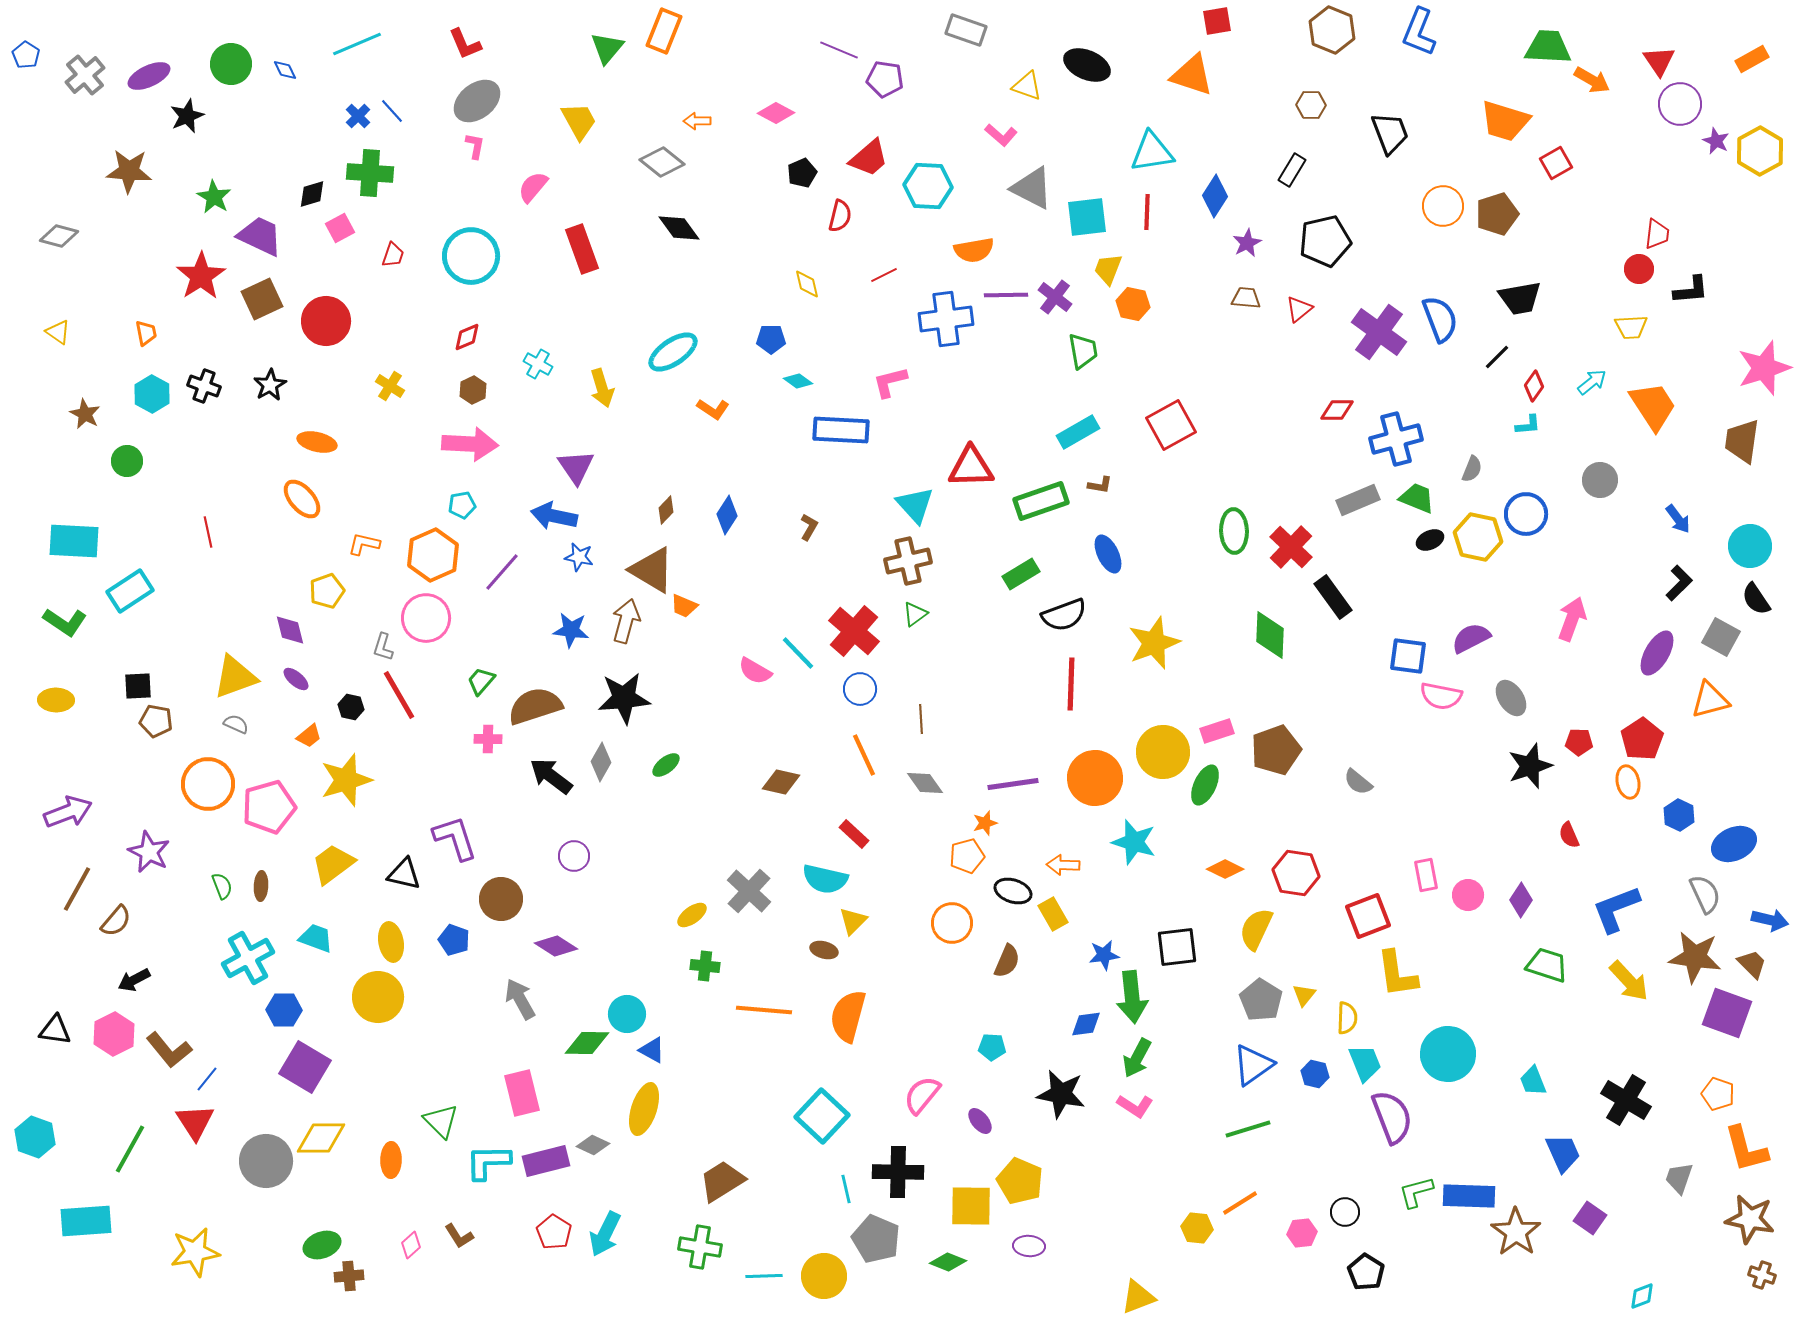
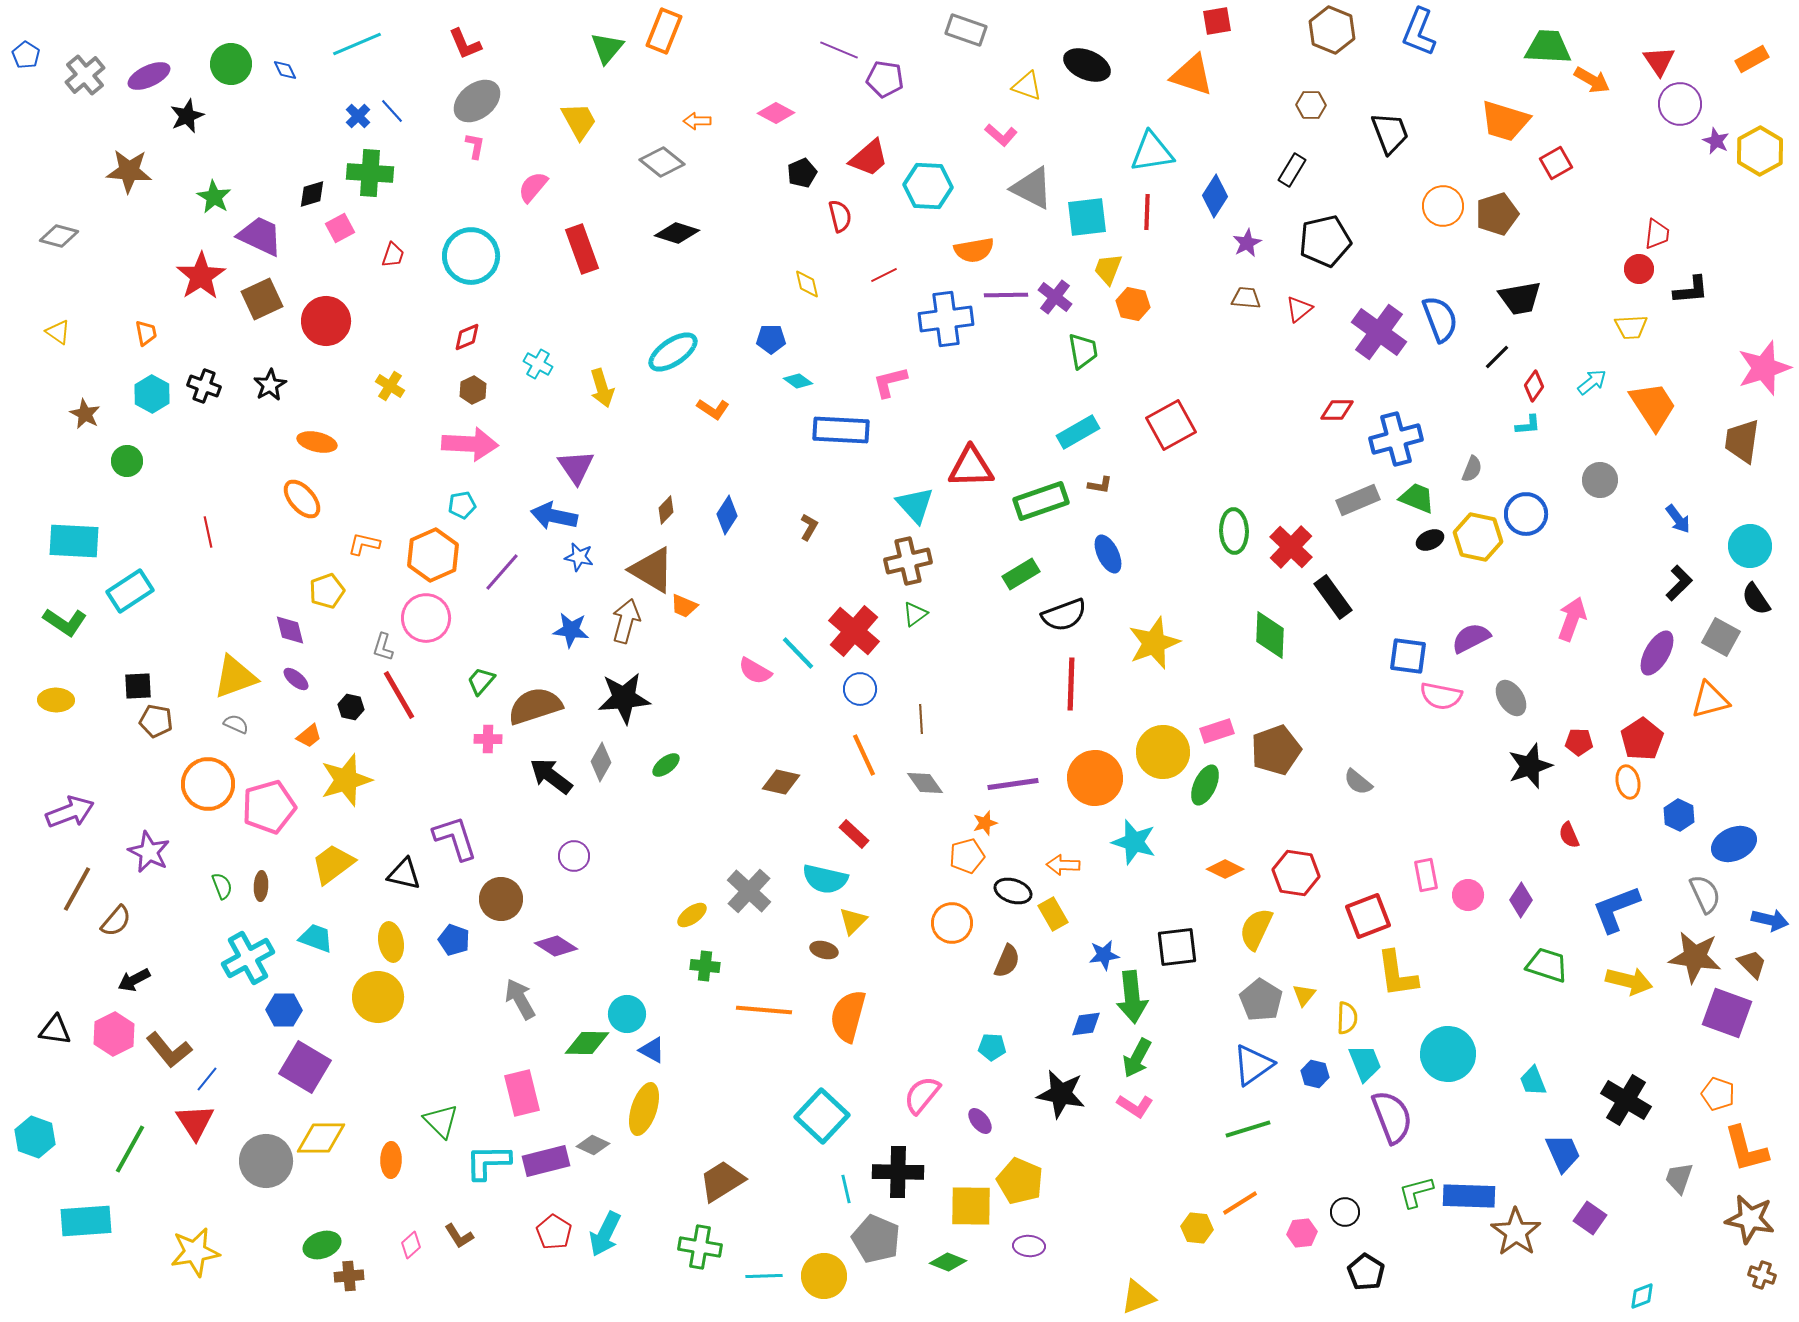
red semicircle at (840, 216): rotated 28 degrees counterclockwise
black diamond at (679, 228): moved 2 px left, 5 px down; rotated 36 degrees counterclockwise
purple arrow at (68, 812): moved 2 px right
yellow arrow at (1629, 981): rotated 33 degrees counterclockwise
